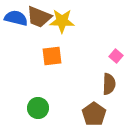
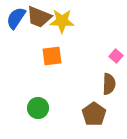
blue semicircle: rotated 70 degrees counterclockwise
